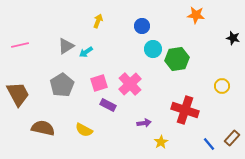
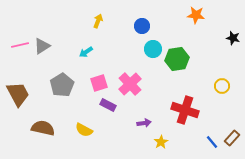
gray triangle: moved 24 px left
blue line: moved 3 px right, 2 px up
